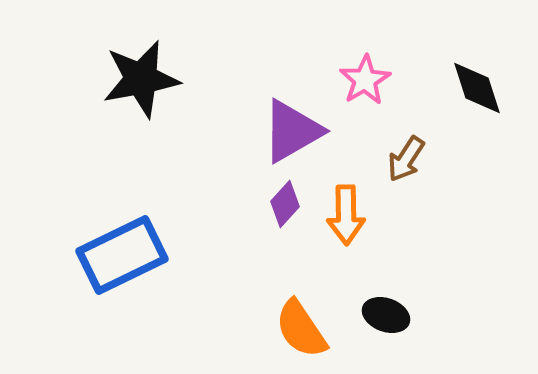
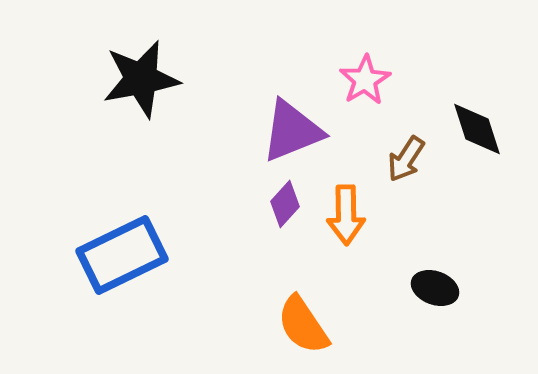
black diamond: moved 41 px down
purple triangle: rotated 8 degrees clockwise
black ellipse: moved 49 px right, 27 px up
orange semicircle: moved 2 px right, 4 px up
